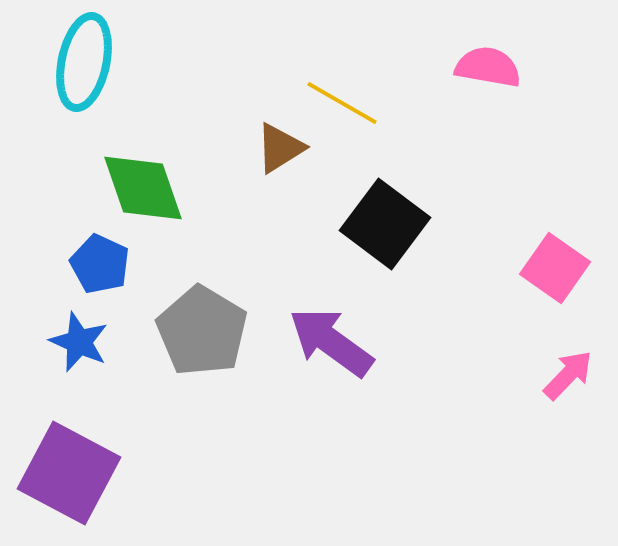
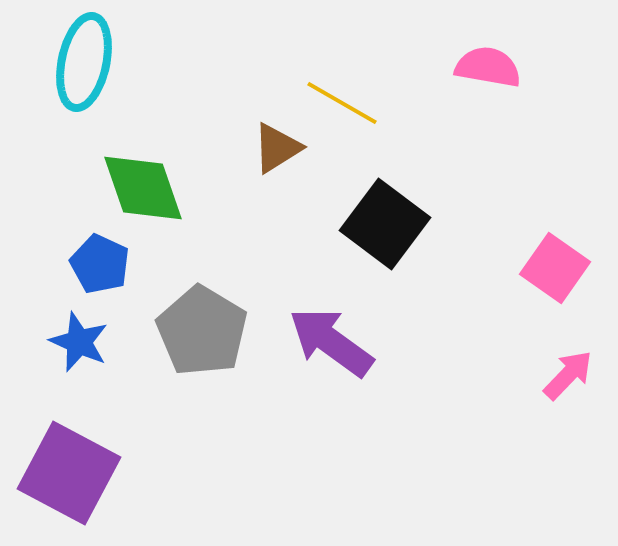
brown triangle: moved 3 px left
